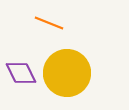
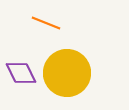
orange line: moved 3 px left
